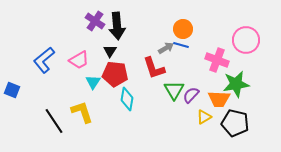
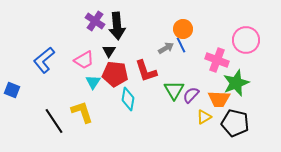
blue line: rotated 49 degrees clockwise
black triangle: moved 1 px left
pink trapezoid: moved 5 px right
red L-shape: moved 8 px left, 3 px down
green star: moved 1 px up; rotated 12 degrees counterclockwise
cyan diamond: moved 1 px right
